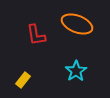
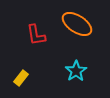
orange ellipse: rotated 12 degrees clockwise
yellow rectangle: moved 2 px left, 2 px up
